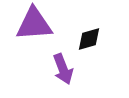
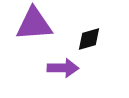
purple arrow: moved 1 px up; rotated 68 degrees counterclockwise
